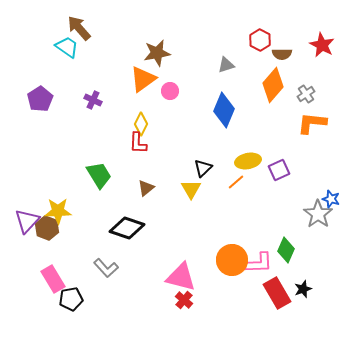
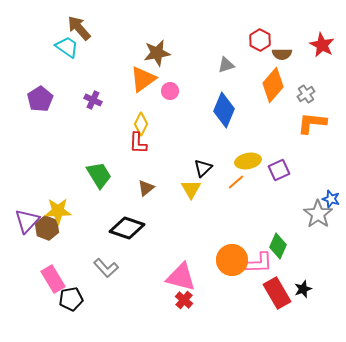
green diamond: moved 8 px left, 4 px up
